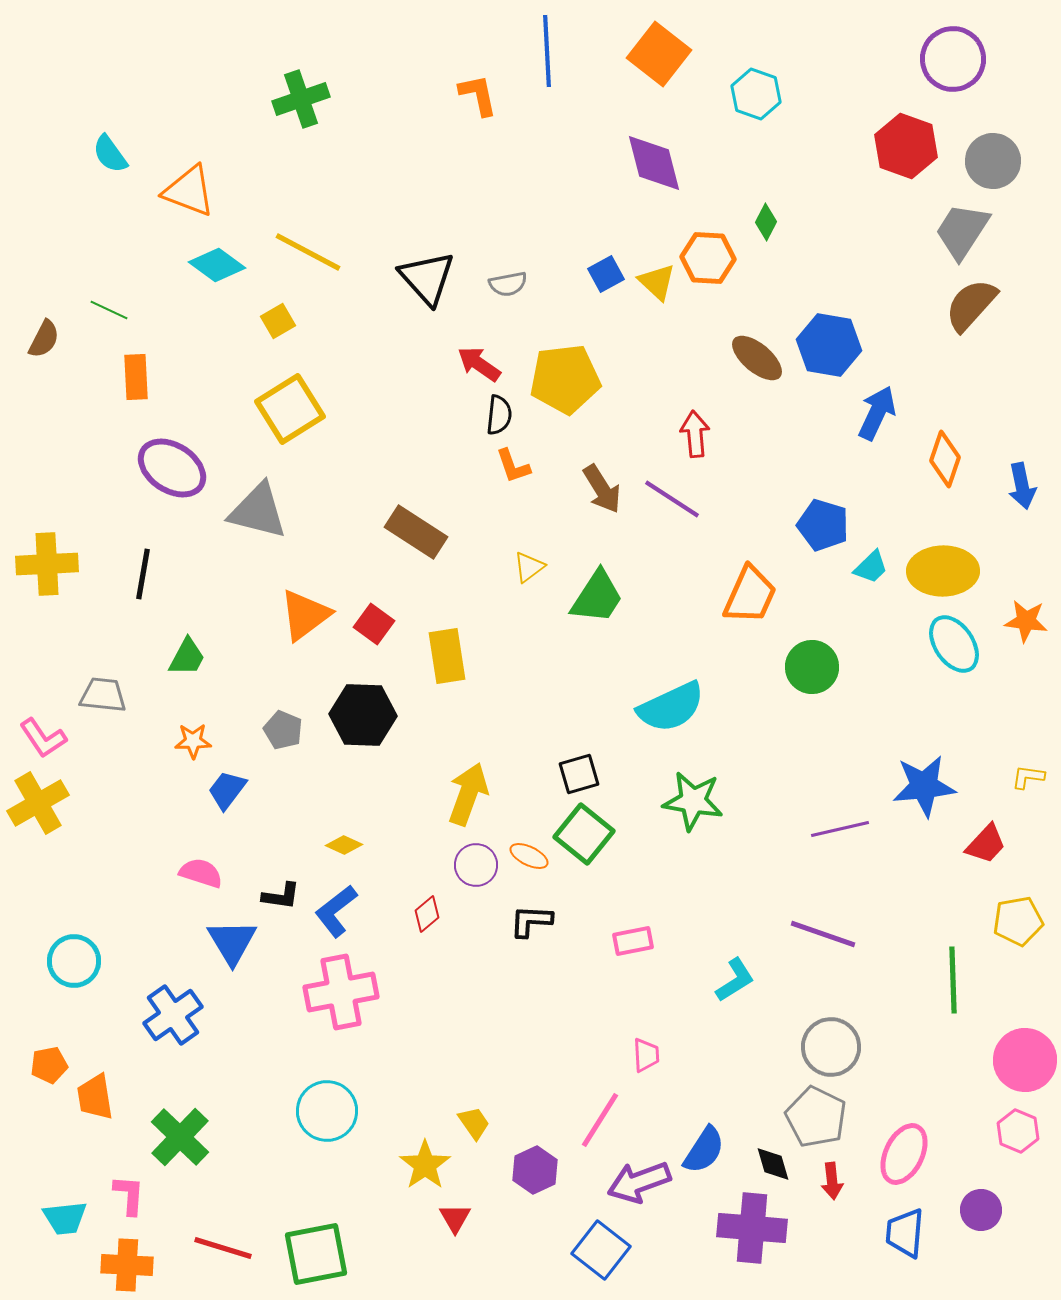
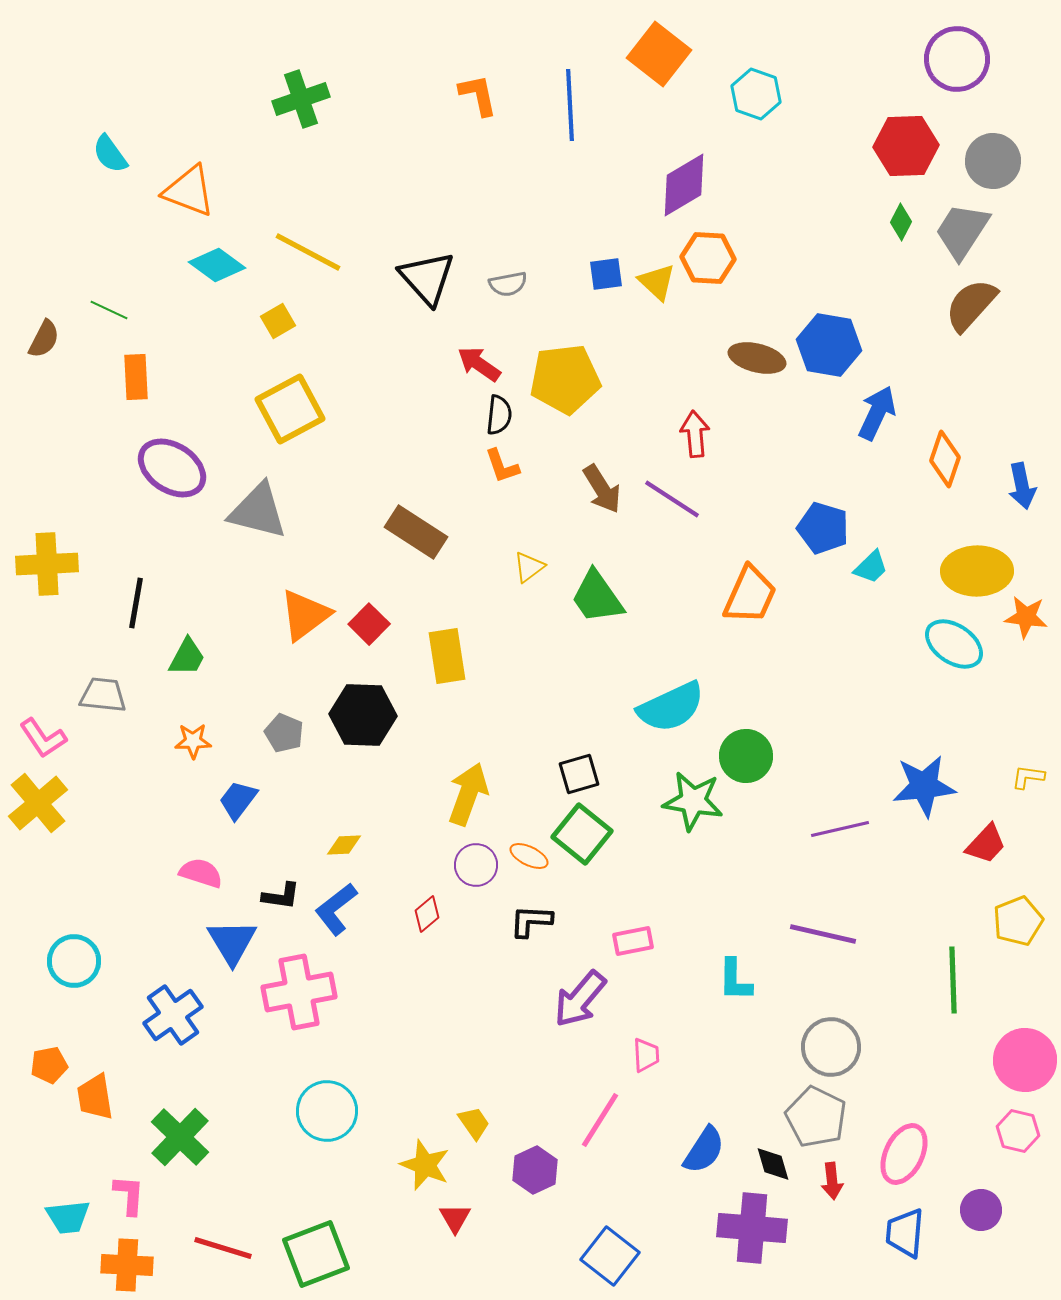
blue line at (547, 51): moved 23 px right, 54 px down
purple circle at (953, 59): moved 4 px right
red hexagon at (906, 146): rotated 22 degrees counterclockwise
purple diamond at (654, 163): moved 30 px right, 22 px down; rotated 74 degrees clockwise
green diamond at (766, 222): moved 135 px right
blue square at (606, 274): rotated 21 degrees clockwise
brown ellipse at (757, 358): rotated 26 degrees counterclockwise
yellow square at (290, 409): rotated 4 degrees clockwise
orange L-shape at (513, 466): moved 11 px left
blue pentagon at (823, 525): moved 3 px down
yellow ellipse at (943, 571): moved 34 px right
black line at (143, 574): moved 7 px left, 29 px down
green trapezoid at (597, 597): rotated 112 degrees clockwise
orange star at (1026, 621): moved 4 px up
red square at (374, 624): moved 5 px left; rotated 9 degrees clockwise
cyan ellipse at (954, 644): rotated 22 degrees counterclockwise
green circle at (812, 667): moved 66 px left, 89 px down
gray pentagon at (283, 730): moved 1 px right, 3 px down
blue trapezoid at (227, 790): moved 11 px right, 10 px down
yellow cross at (38, 803): rotated 10 degrees counterclockwise
green square at (584, 834): moved 2 px left
yellow diamond at (344, 845): rotated 27 degrees counterclockwise
blue L-shape at (336, 911): moved 2 px up
yellow pentagon at (1018, 921): rotated 12 degrees counterclockwise
purple line at (823, 934): rotated 6 degrees counterclockwise
cyan L-shape at (735, 980): rotated 123 degrees clockwise
pink cross at (341, 992): moved 42 px left
pink hexagon at (1018, 1131): rotated 9 degrees counterclockwise
yellow star at (425, 1165): rotated 15 degrees counterclockwise
purple arrow at (639, 1182): moved 59 px left, 183 px up; rotated 30 degrees counterclockwise
cyan trapezoid at (65, 1218): moved 3 px right, 1 px up
blue square at (601, 1250): moved 9 px right, 6 px down
green square at (316, 1254): rotated 10 degrees counterclockwise
